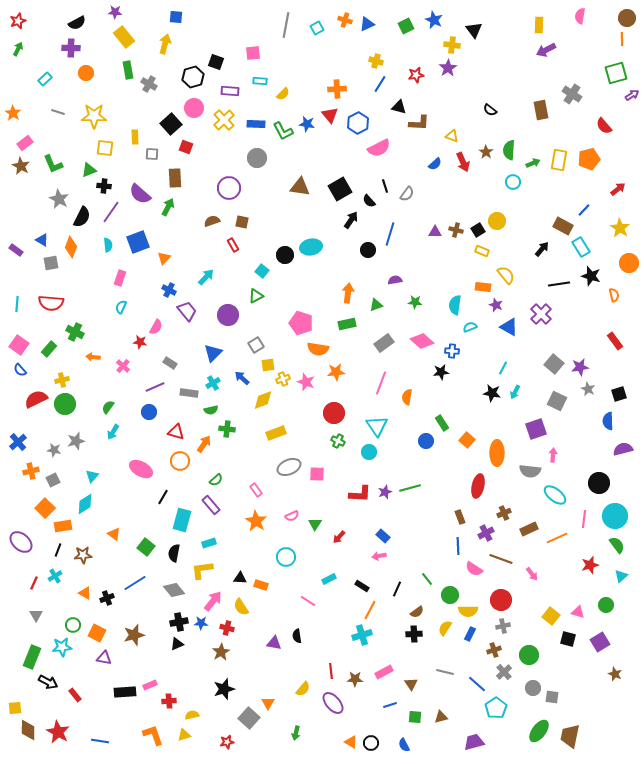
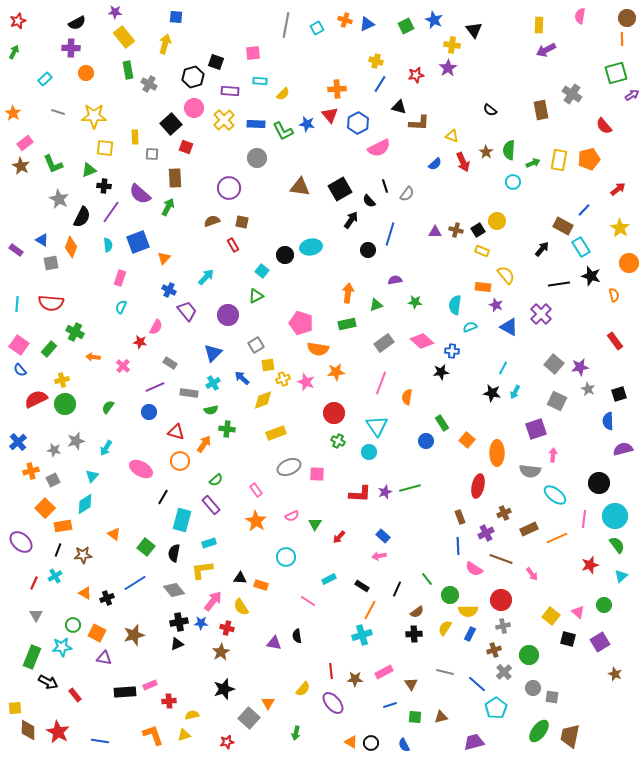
green arrow at (18, 49): moved 4 px left, 3 px down
cyan arrow at (113, 432): moved 7 px left, 16 px down
green circle at (606, 605): moved 2 px left
pink triangle at (578, 612): rotated 24 degrees clockwise
